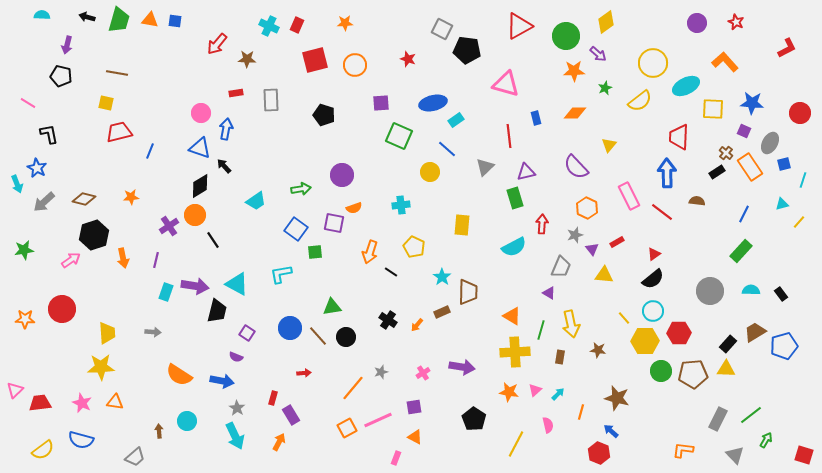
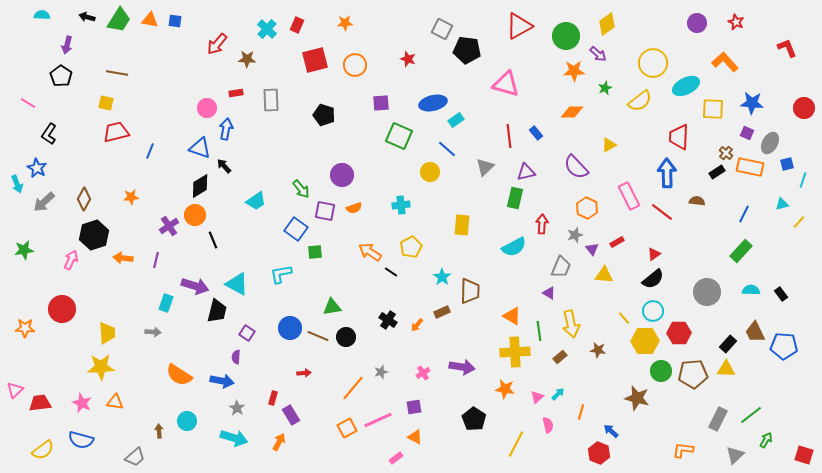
green trapezoid at (119, 20): rotated 16 degrees clockwise
yellow diamond at (606, 22): moved 1 px right, 2 px down
cyan cross at (269, 26): moved 2 px left, 3 px down; rotated 18 degrees clockwise
red L-shape at (787, 48): rotated 85 degrees counterclockwise
black pentagon at (61, 76): rotated 20 degrees clockwise
pink circle at (201, 113): moved 6 px right, 5 px up
orange diamond at (575, 113): moved 3 px left, 1 px up
red circle at (800, 113): moved 4 px right, 5 px up
blue rectangle at (536, 118): moved 15 px down; rotated 24 degrees counterclockwise
purple square at (744, 131): moved 3 px right, 2 px down
red trapezoid at (119, 132): moved 3 px left
black L-shape at (49, 134): rotated 135 degrees counterclockwise
yellow triangle at (609, 145): rotated 21 degrees clockwise
blue square at (784, 164): moved 3 px right
orange rectangle at (750, 167): rotated 44 degrees counterclockwise
green arrow at (301, 189): rotated 60 degrees clockwise
green rectangle at (515, 198): rotated 30 degrees clockwise
brown diamond at (84, 199): rotated 75 degrees counterclockwise
purple square at (334, 223): moved 9 px left, 12 px up
black line at (213, 240): rotated 12 degrees clockwise
yellow pentagon at (414, 247): moved 3 px left; rotated 20 degrees clockwise
orange arrow at (370, 252): rotated 105 degrees clockwise
orange arrow at (123, 258): rotated 108 degrees clockwise
pink arrow at (71, 260): rotated 30 degrees counterclockwise
purple arrow at (195, 286): rotated 8 degrees clockwise
gray circle at (710, 291): moved 3 px left, 1 px down
cyan rectangle at (166, 292): moved 11 px down
brown trapezoid at (468, 292): moved 2 px right, 1 px up
orange star at (25, 319): moved 9 px down
green line at (541, 330): moved 2 px left, 1 px down; rotated 24 degrees counterclockwise
brown trapezoid at (755, 332): rotated 85 degrees counterclockwise
brown line at (318, 336): rotated 25 degrees counterclockwise
blue pentagon at (784, 346): rotated 20 degrees clockwise
purple semicircle at (236, 357): rotated 72 degrees clockwise
brown rectangle at (560, 357): rotated 40 degrees clockwise
pink triangle at (535, 390): moved 2 px right, 7 px down
orange star at (509, 392): moved 4 px left, 3 px up
brown star at (617, 398): moved 20 px right
cyan arrow at (235, 436): moved 1 px left, 2 px down; rotated 48 degrees counterclockwise
gray triangle at (735, 455): rotated 30 degrees clockwise
pink rectangle at (396, 458): rotated 32 degrees clockwise
